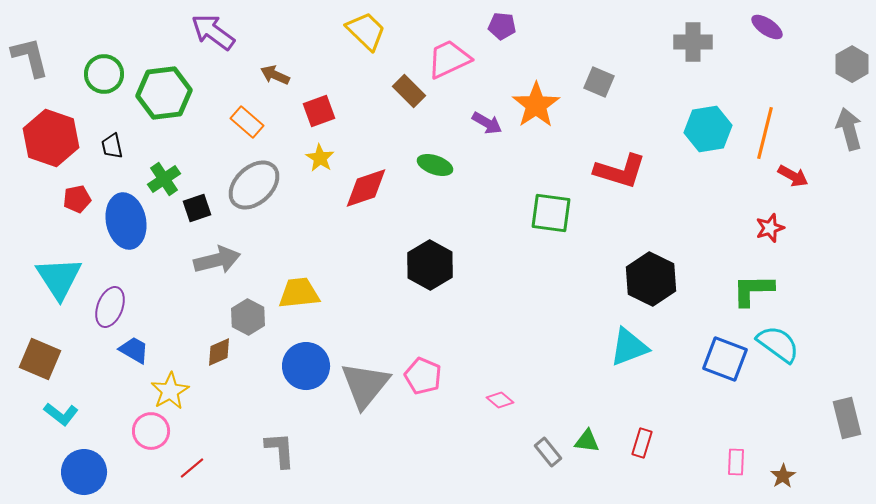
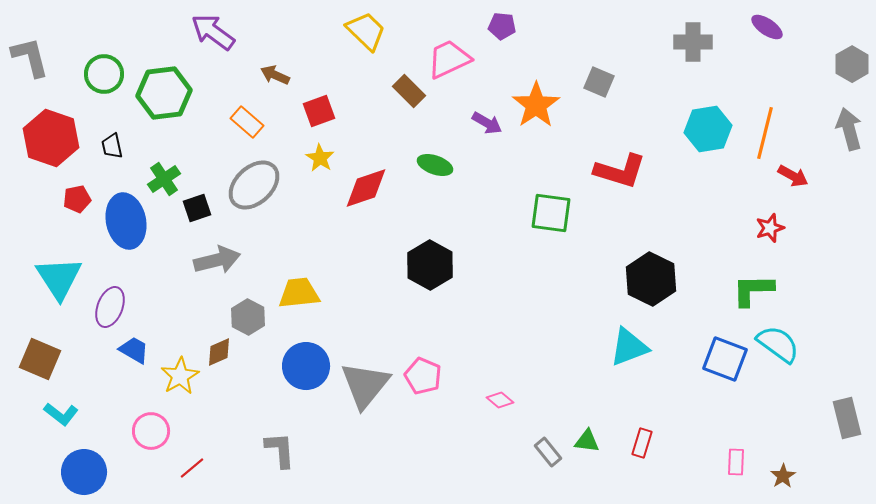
yellow star at (170, 391): moved 10 px right, 15 px up
